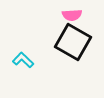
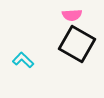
black square: moved 4 px right, 2 px down
